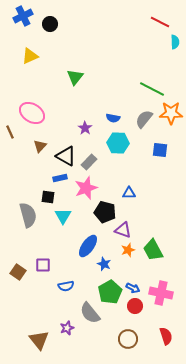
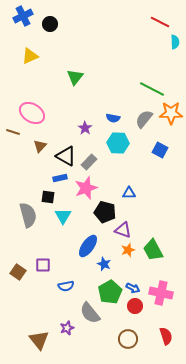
brown line at (10, 132): moved 3 px right; rotated 48 degrees counterclockwise
blue square at (160, 150): rotated 21 degrees clockwise
